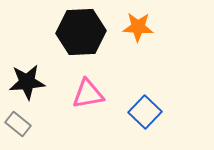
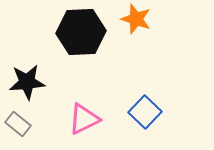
orange star: moved 2 px left, 8 px up; rotated 16 degrees clockwise
pink triangle: moved 4 px left, 25 px down; rotated 16 degrees counterclockwise
